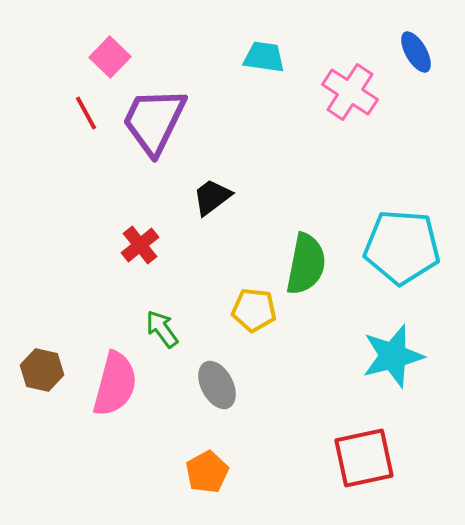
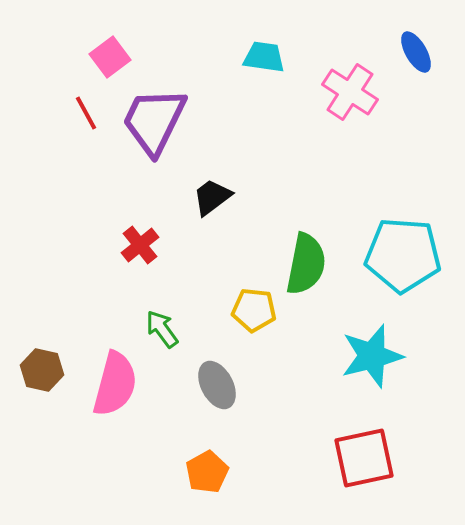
pink square: rotated 9 degrees clockwise
cyan pentagon: moved 1 px right, 8 px down
cyan star: moved 21 px left
